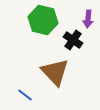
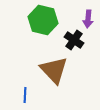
black cross: moved 1 px right
brown triangle: moved 1 px left, 2 px up
blue line: rotated 56 degrees clockwise
